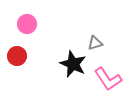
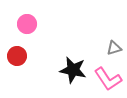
gray triangle: moved 19 px right, 5 px down
black star: moved 6 px down; rotated 12 degrees counterclockwise
